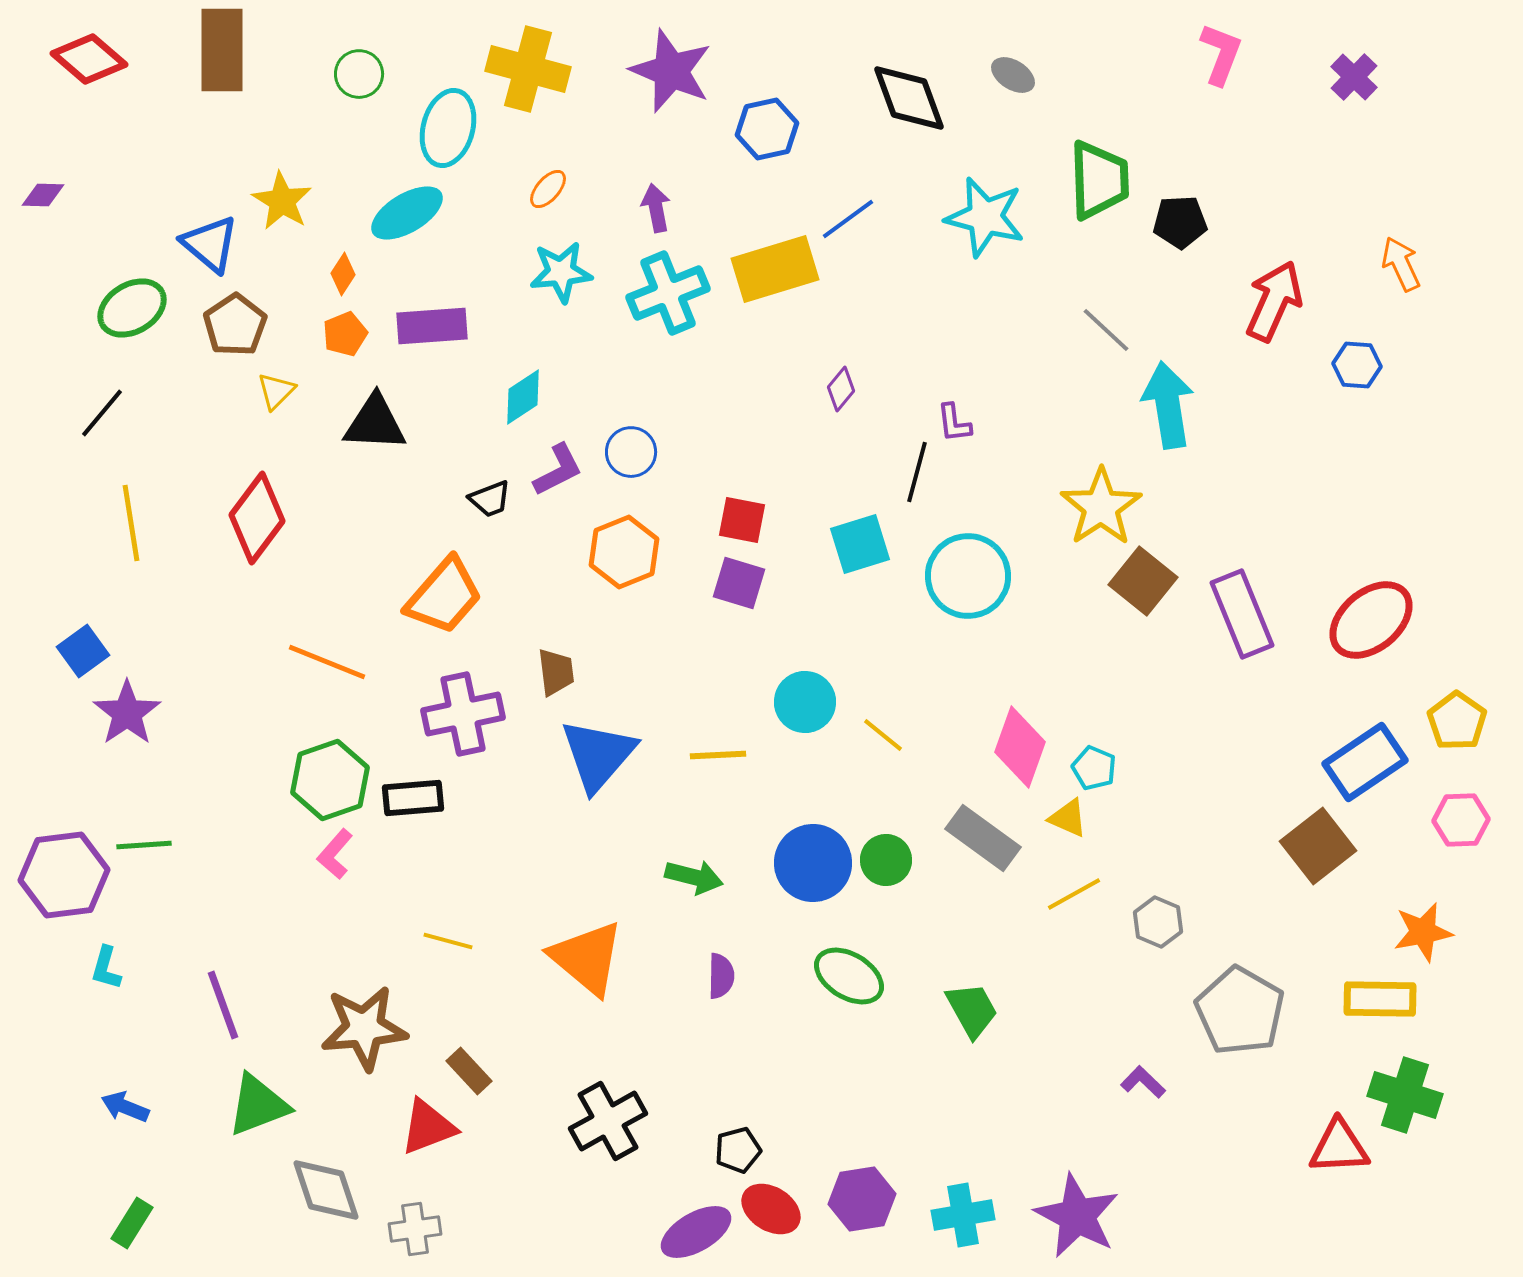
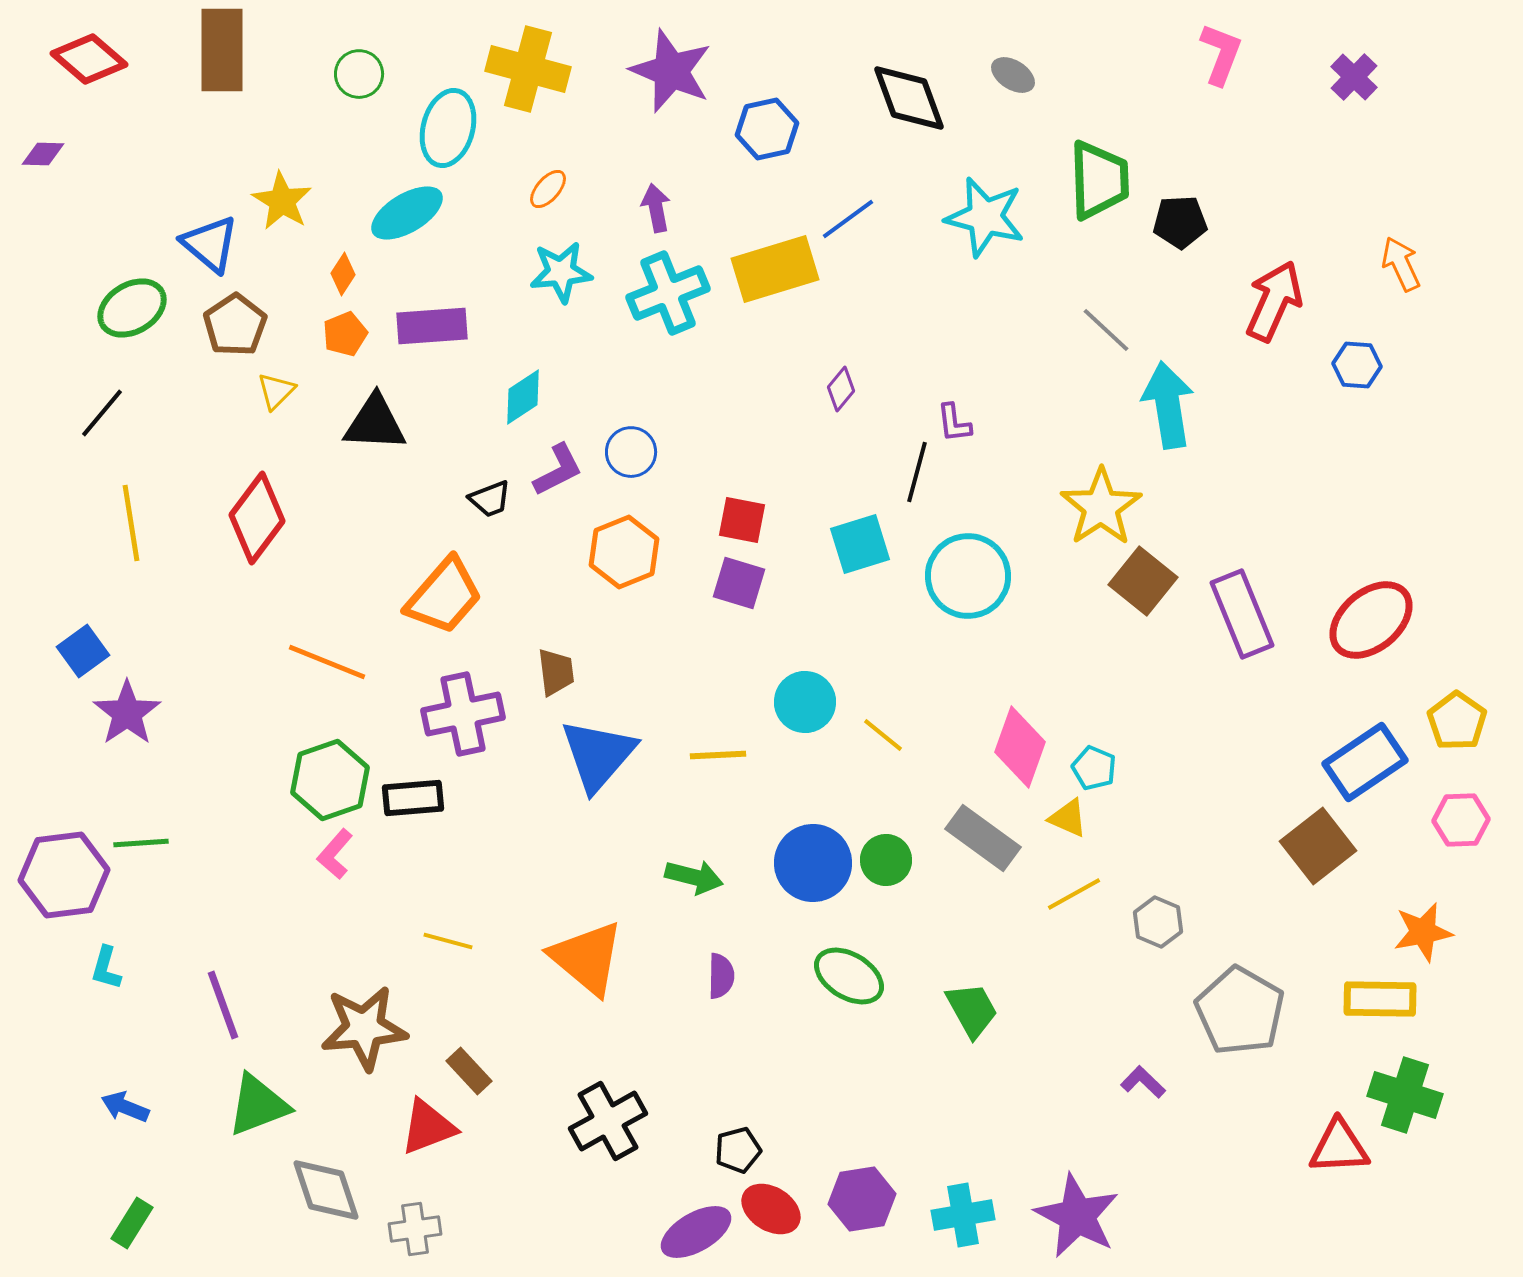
purple diamond at (43, 195): moved 41 px up
green line at (144, 845): moved 3 px left, 2 px up
